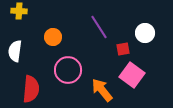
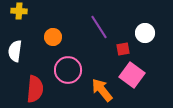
red semicircle: moved 4 px right
